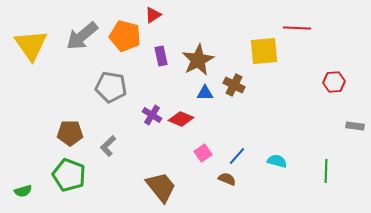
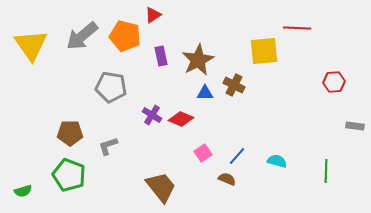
gray L-shape: rotated 25 degrees clockwise
